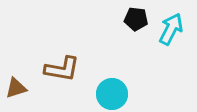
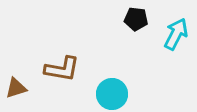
cyan arrow: moved 5 px right, 5 px down
